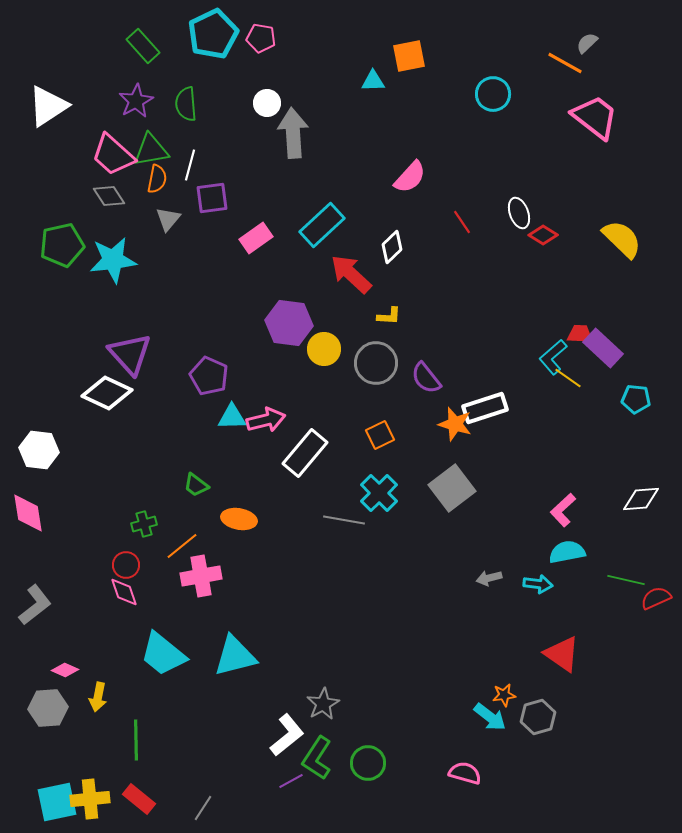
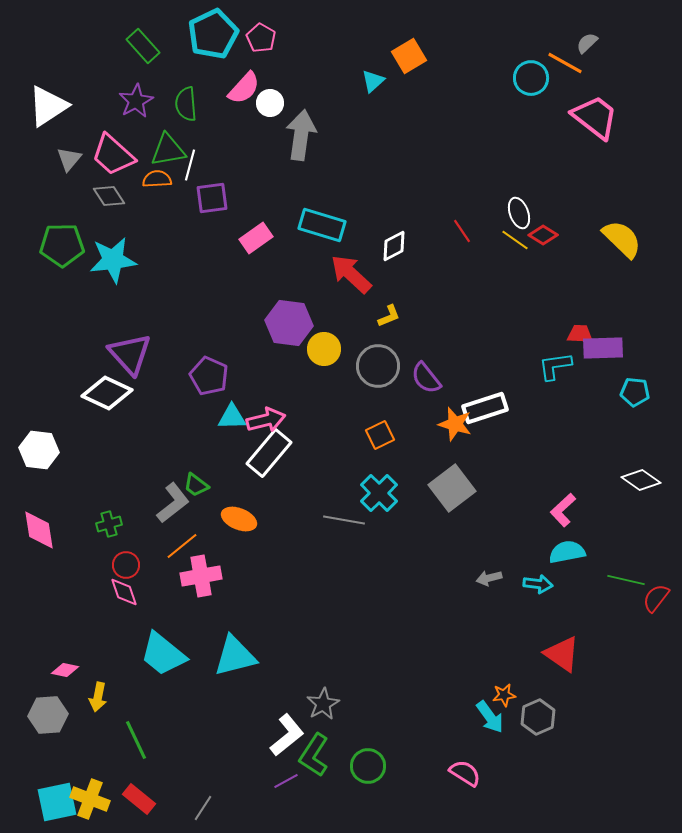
pink pentagon at (261, 38): rotated 20 degrees clockwise
orange square at (409, 56): rotated 20 degrees counterclockwise
cyan triangle at (373, 81): rotated 40 degrees counterclockwise
cyan circle at (493, 94): moved 38 px right, 16 px up
white circle at (267, 103): moved 3 px right
gray arrow at (293, 133): moved 8 px right, 2 px down; rotated 12 degrees clockwise
green triangle at (151, 150): moved 17 px right
pink semicircle at (410, 177): moved 166 px left, 89 px up
orange semicircle at (157, 179): rotated 104 degrees counterclockwise
gray triangle at (168, 219): moved 99 px left, 60 px up
red line at (462, 222): moved 9 px down
cyan rectangle at (322, 225): rotated 60 degrees clockwise
green pentagon at (62, 245): rotated 12 degrees clockwise
white diamond at (392, 247): moved 2 px right, 1 px up; rotated 16 degrees clockwise
yellow L-shape at (389, 316): rotated 25 degrees counterclockwise
purple rectangle at (603, 348): rotated 45 degrees counterclockwise
cyan L-shape at (553, 357): moved 2 px right, 9 px down; rotated 33 degrees clockwise
gray circle at (376, 363): moved 2 px right, 3 px down
yellow line at (568, 378): moved 53 px left, 138 px up
cyan pentagon at (636, 399): moved 1 px left, 7 px up
white rectangle at (305, 453): moved 36 px left
white diamond at (641, 499): moved 19 px up; rotated 39 degrees clockwise
pink diamond at (28, 513): moved 11 px right, 17 px down
orange ellipse at (239, 519): rotated 12 degrees clockwise
green cross at (144, 524): moved 35 px left
red semicircle at (656, 598): rotated 28 degrees counterclockwise
gray L-shape at (35, 605): moved 138 px right, 102 px up
pink diamond at (65, 670): rotated 12 degrees counterclockwise
gray hexagon at (48, 708): moved 7 px down
cyan arrow at (490, 717): rotated 16 degrees clockwise
gray hexagon at (538, 717): rotated 8 degrees counterclockwise
green line at (136, 740): rotated 24 degrees counterclockwise
green L-shape at (317, 758): moved 3 px left, 3 px up
green circle at (368, 763): moved 3 px down
pink semicircle at (465, 773): rotated 16 degrees clockwise
purple line at (291, 781): moved 5 px left
yellow cross at (90, 799): rotated 27 degrees clockwise
